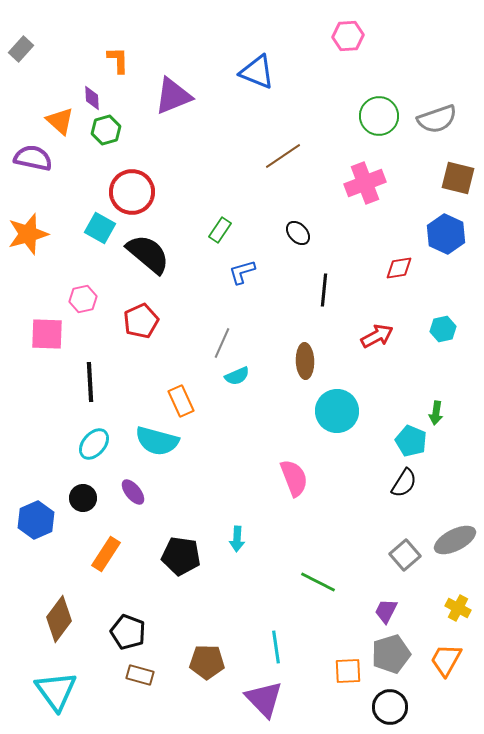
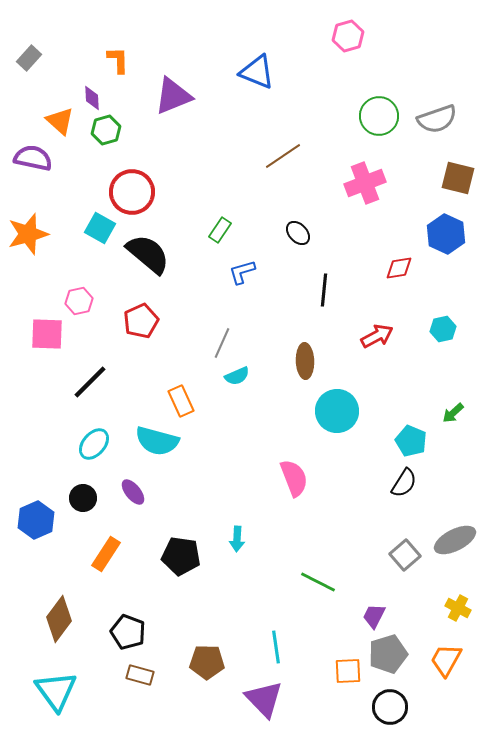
pink hexagon at (348, 36): rotated 12 degrees counterclockwise
gray rectangle at (21, 49): moved 8 px right, 9 px down
pink hexagon at (83, 299): moved 4 px left, 2 px down
black line at (90, 382): rotated 48 degrees clockwise
green arrow at (436, 413): moved 17 px right; rotated 40 degrees clockwise
purple trapezoid at (386, 611): moved 12 px left, 5 px down
gray pentagon at (391, 654): moved 3 px left
